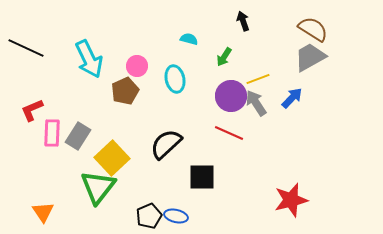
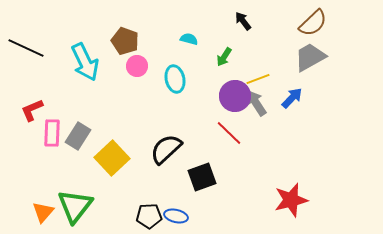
black arrow: rotated 18 degrees counterclockwise
brown semicircle: moved 6 px up; rotated 104 degrees clockwise
cyan arrow: moved 4 px left, 3 px down
brown pentagon: moved 50 px up; rotated 28 degrees counterclockwise
purple circle: moved 4 px right
red line: rotated 20 degrees clockwise
black semicircle: moved 5 px down
black square: rotated 20 degrees counterclockwise
green triangle: moved 23 px left, 19 px down
orange triangle: rotated 15 degrees clockwise
black pentagon: rotated 20 degrees clockwise
